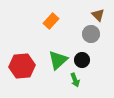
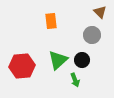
brown triangle: moved 2 px right, 3 px up
orange rectangle: rotated 49 degrees counterclockwise
gray circle: moved 1 px right, 1 px down
